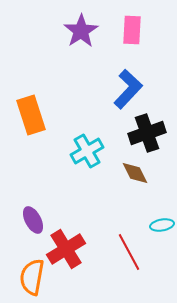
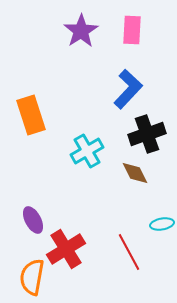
black cross: moved 1 px down
cyan ellipse: moved 1 px up
